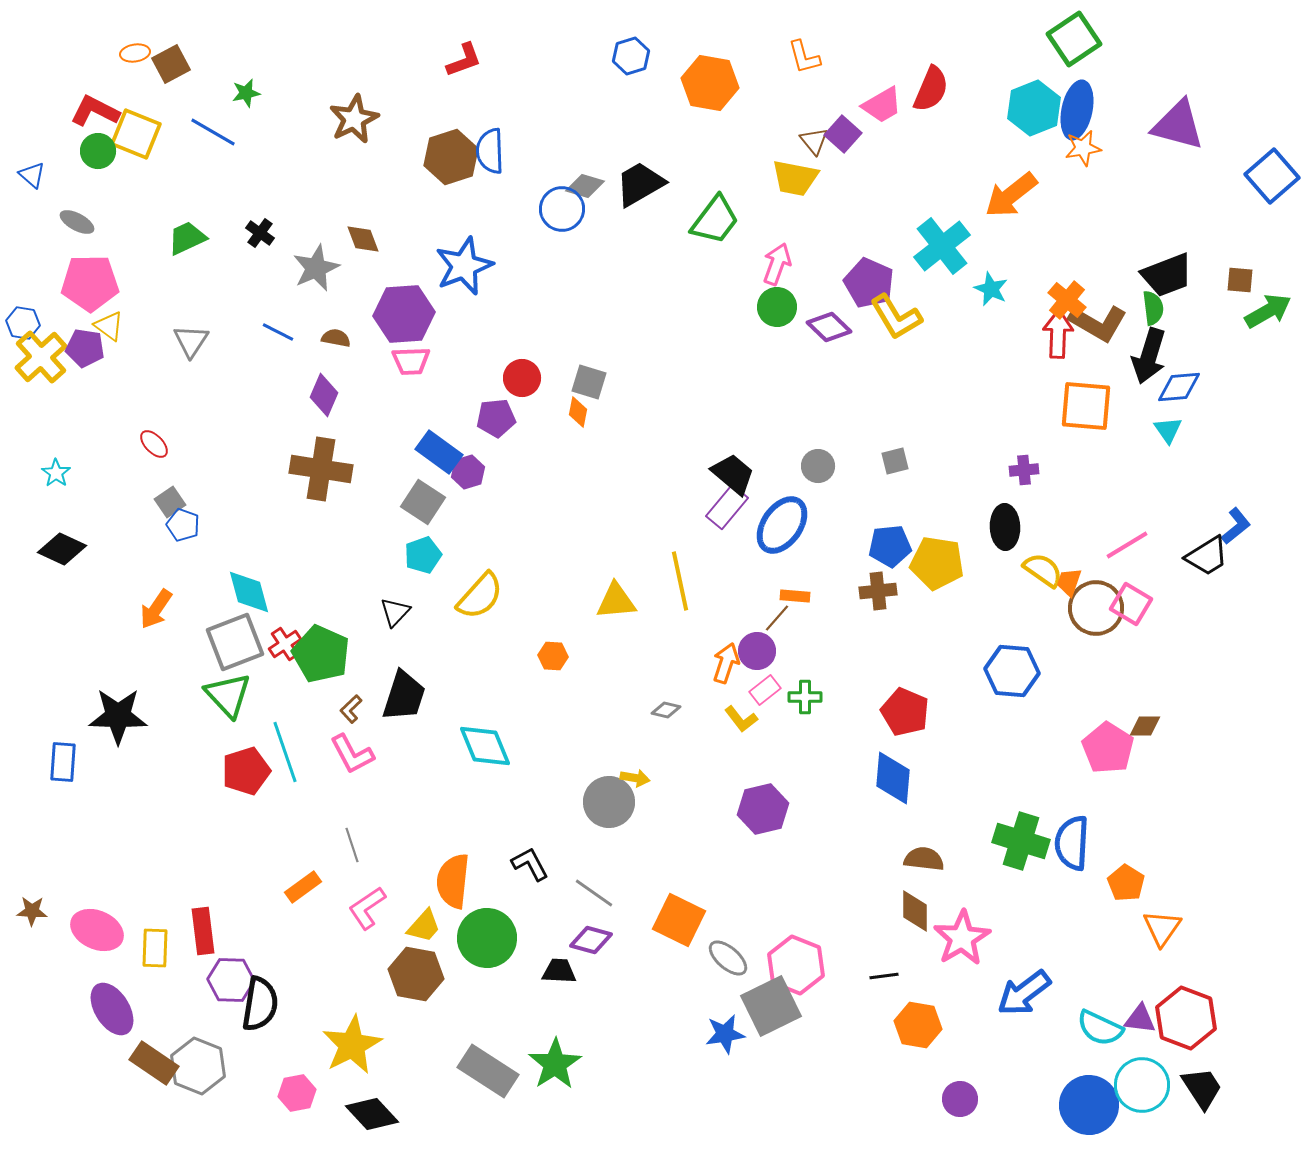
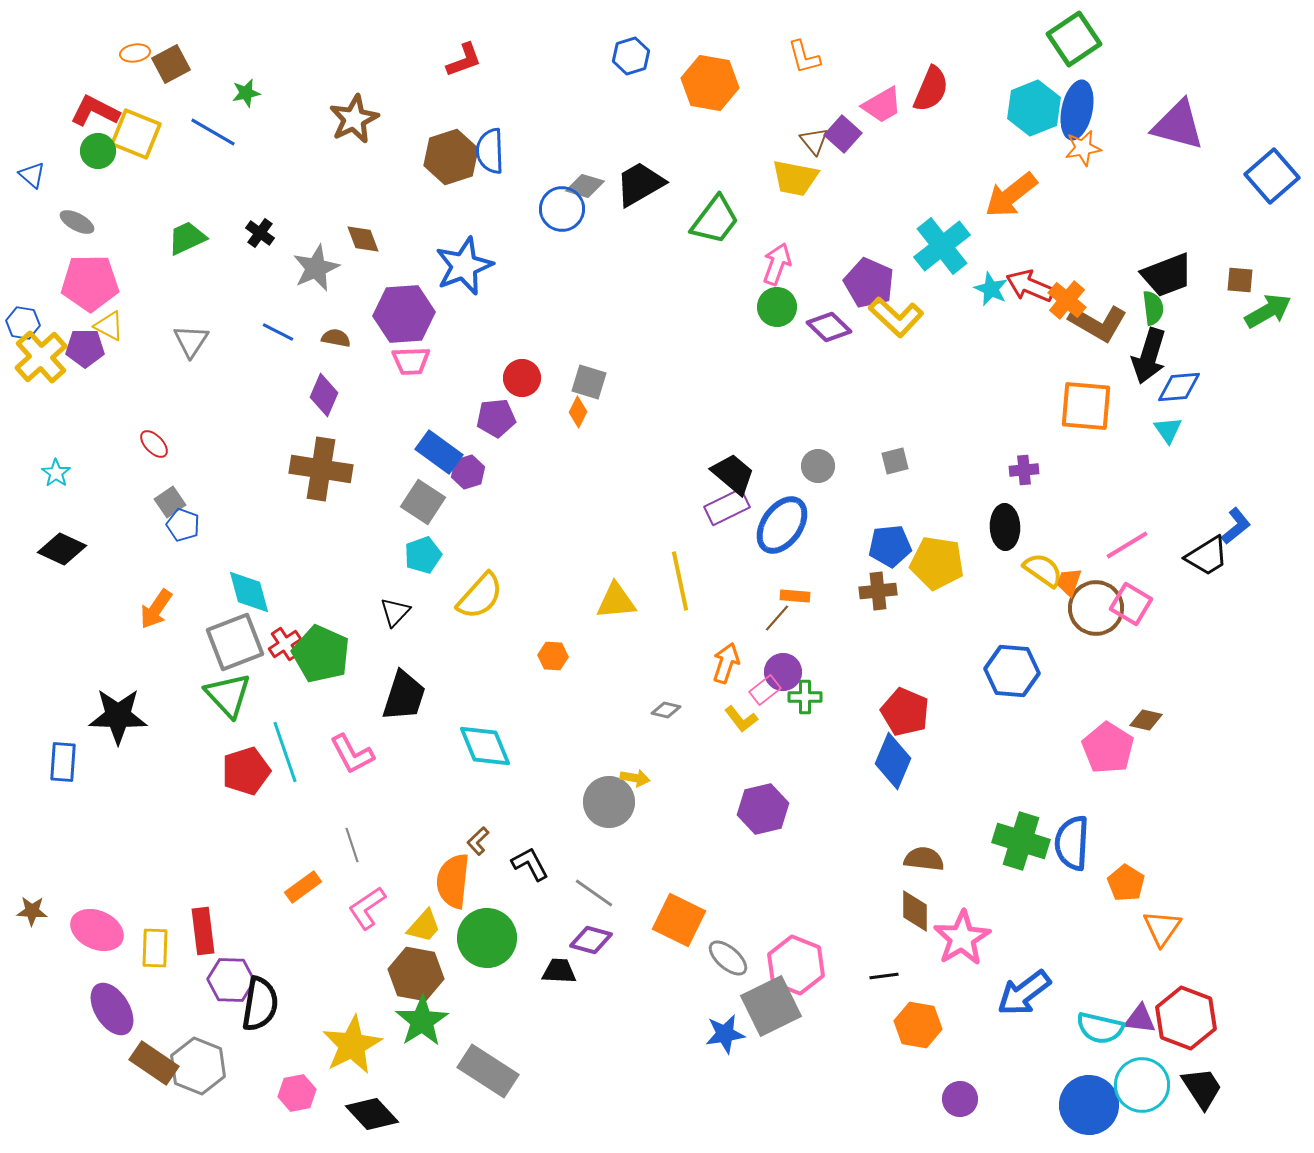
yellow L-shape at (896, 317): rotated 16 degrees counterclockwise
yellow triangle at (109, 326): rotated 8 degrees counterclockwise
red arrow at (1058, 334): moved 28 px left, 48 px up; rotated 69 degrees counterclockwise
purple pentagon at (85, 348): rotated 9 degrees counterclockwise
orange diamond at (578, 412): rotated 16 degrees clockwise
purple rectangle at (727, 507): rotated 24 degrees clockwise
purple circle at (757, 651): moved 26 px right, 21 px down
brown L-shape at (351, 709): moved 127 px right, 132 px down
brown diamond at (1145, 726): moved 1 px right, 6 px up; rotated 12 degrees clockwise
blue diamond at (893, 778): moved 17 px up; rotated 18 degrees clockwise
cyan semicircle at (1100, 1028): rotated 12 degrees counterclockwise
green star at (555, 1064): moved 133 px left, 43 px up
